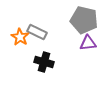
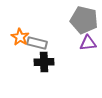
gray rectangle: moved 11 px down; rotated 12 degrees counterclockwise
black cross: rotated 18 degrees counterclockwise
